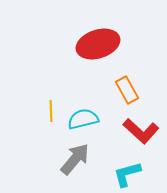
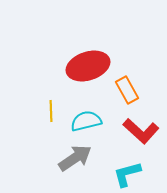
red ellipse: moved 10 px left, 22 px down
cyan semicircle: moved 3 px right, 2 px down
gray arrow: moved 1 px up; rotated 16 degrees clockwise
